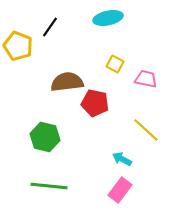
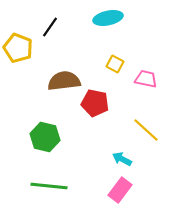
yellow pentagon: moved 2 px down
brown semicircle: moved 3 px left, 1 px up
